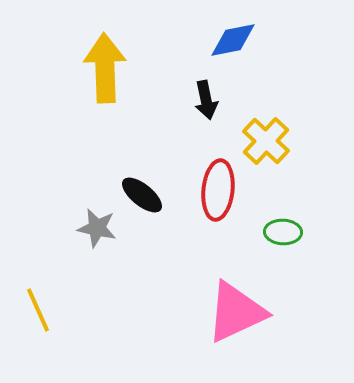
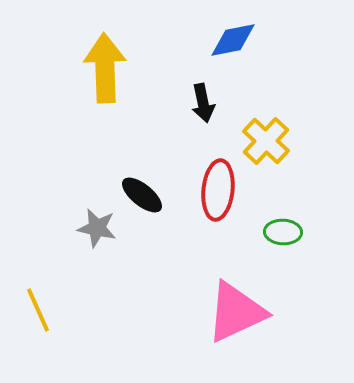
black arrow: moved 3 px left, 3 px down
